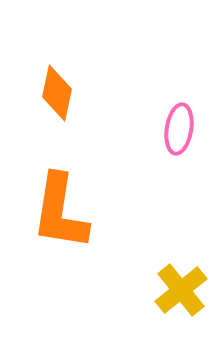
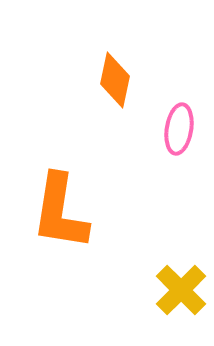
orange diamond: moved 58 px right, 13 px up
yellow cross: rotated 6 degrees counterclockwise
